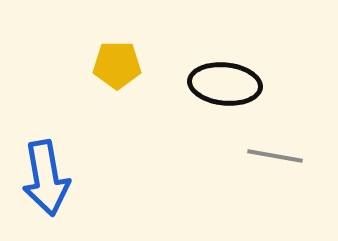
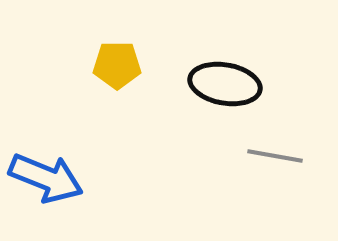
black ellipse: rotated 4 degrees clockwise
blue arrow: rotated 58 degrees counterclockwise
